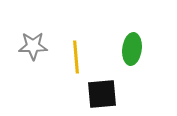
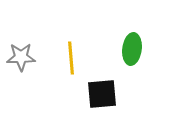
gray star: moved 12 px left, 11 px down
yellow line: moved 5 px left, 1 px down
